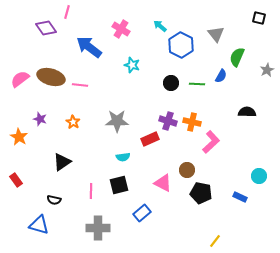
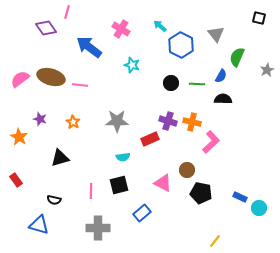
black semicircle at (247, 112): moved 24 px left, 13 px up
black triangle at (62, 162): moved 2 px left, 4 px up; rotated 18 degrees clockwise
cyan circle at (259, 176): moved 32 px down
